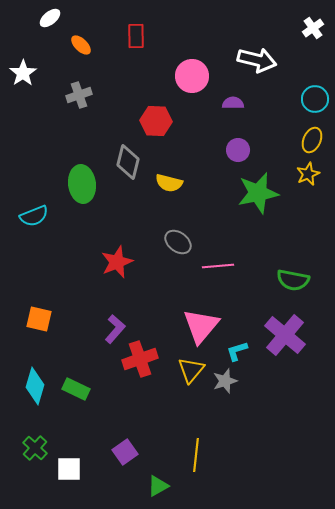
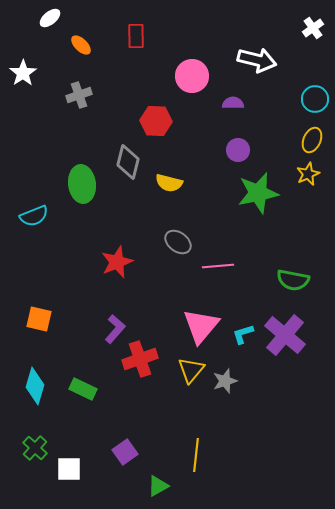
cyan L-shape: moved 6 px right, 17 px up
green rectangle: moved 7 px right
